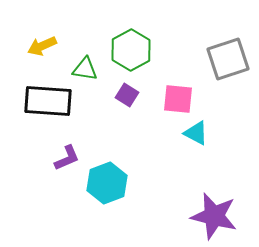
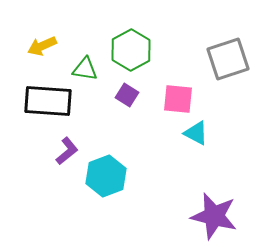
purple L-shape: moved 7 px up; rotated 16 degrees counterclockwise
cyan hexagon: moved 1 px left, 7 px up
